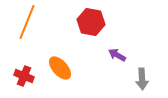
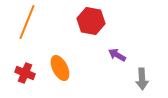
red hexagon: moved 1 px up
orange ellipse: rotated 15 degrees clockwise
red cross: moved 1 px right, 3 px up
